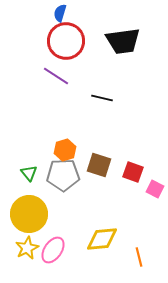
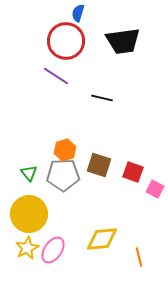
blue semicircle: moved 18 px right
